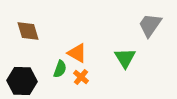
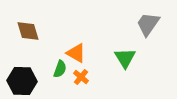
gray trapezoid: moved 2 px left, 1 px up
orange triangle: moved 1 px left
